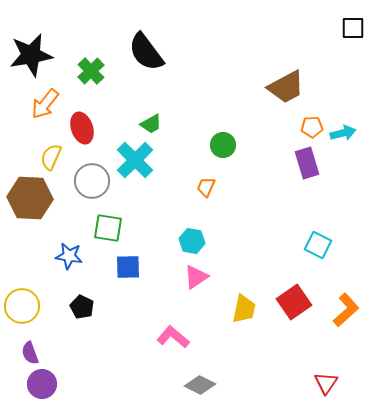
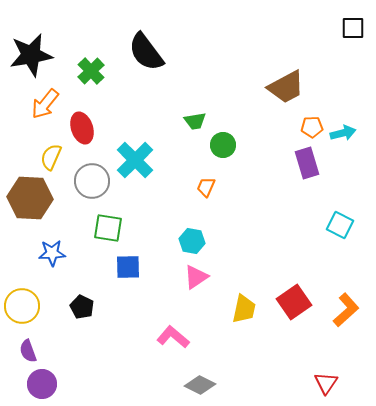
green trapezoid: moved 44 px right, 3 px up; rotated 20 degrees clockwise
cyan square: moved 22 px right, 20 px up
blue star: moved 17 px left, 3 px up; rotated 12 degrees counterclockwise
purple semicircle: moved 2 px left, 2 px up
